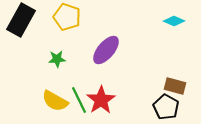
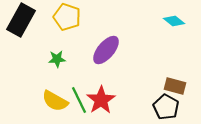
cyan diamond: rotated 15 degrees clockwise
